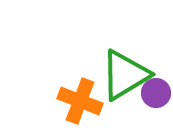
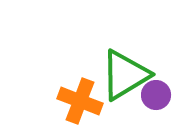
purple circle: moved 2 px down
